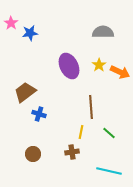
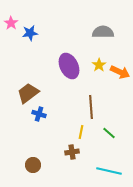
brown trapezoid: moved 3 px right, 1 px down
brown circle: moved 11 px down
